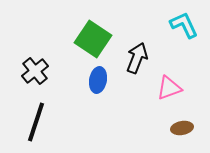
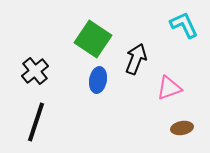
black arrow: moved 1 px left, 1 px down
